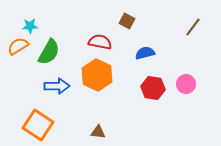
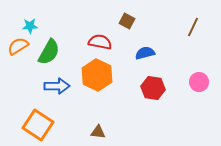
brown line: rotated 12 degrees counterclockwise
pink circle: moved 13 px right, 2 px up
